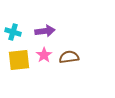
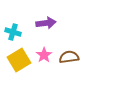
purple arrow: moved 1 px right, 8 px up
yellow square: rotated 25 degrees counterclockwise
